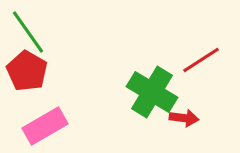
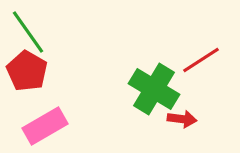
green cross: moved 2 px right, 3 px up
red arrow: moved 2 px left, 1 px down
